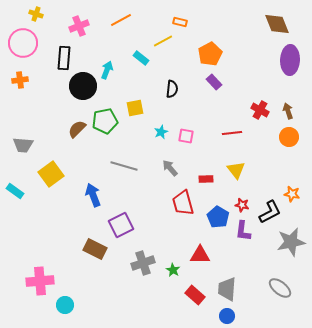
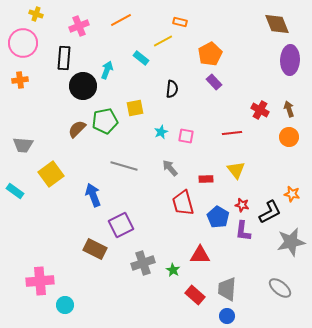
brown arrow at (288, 111): moved 1 px right, 2 px up
